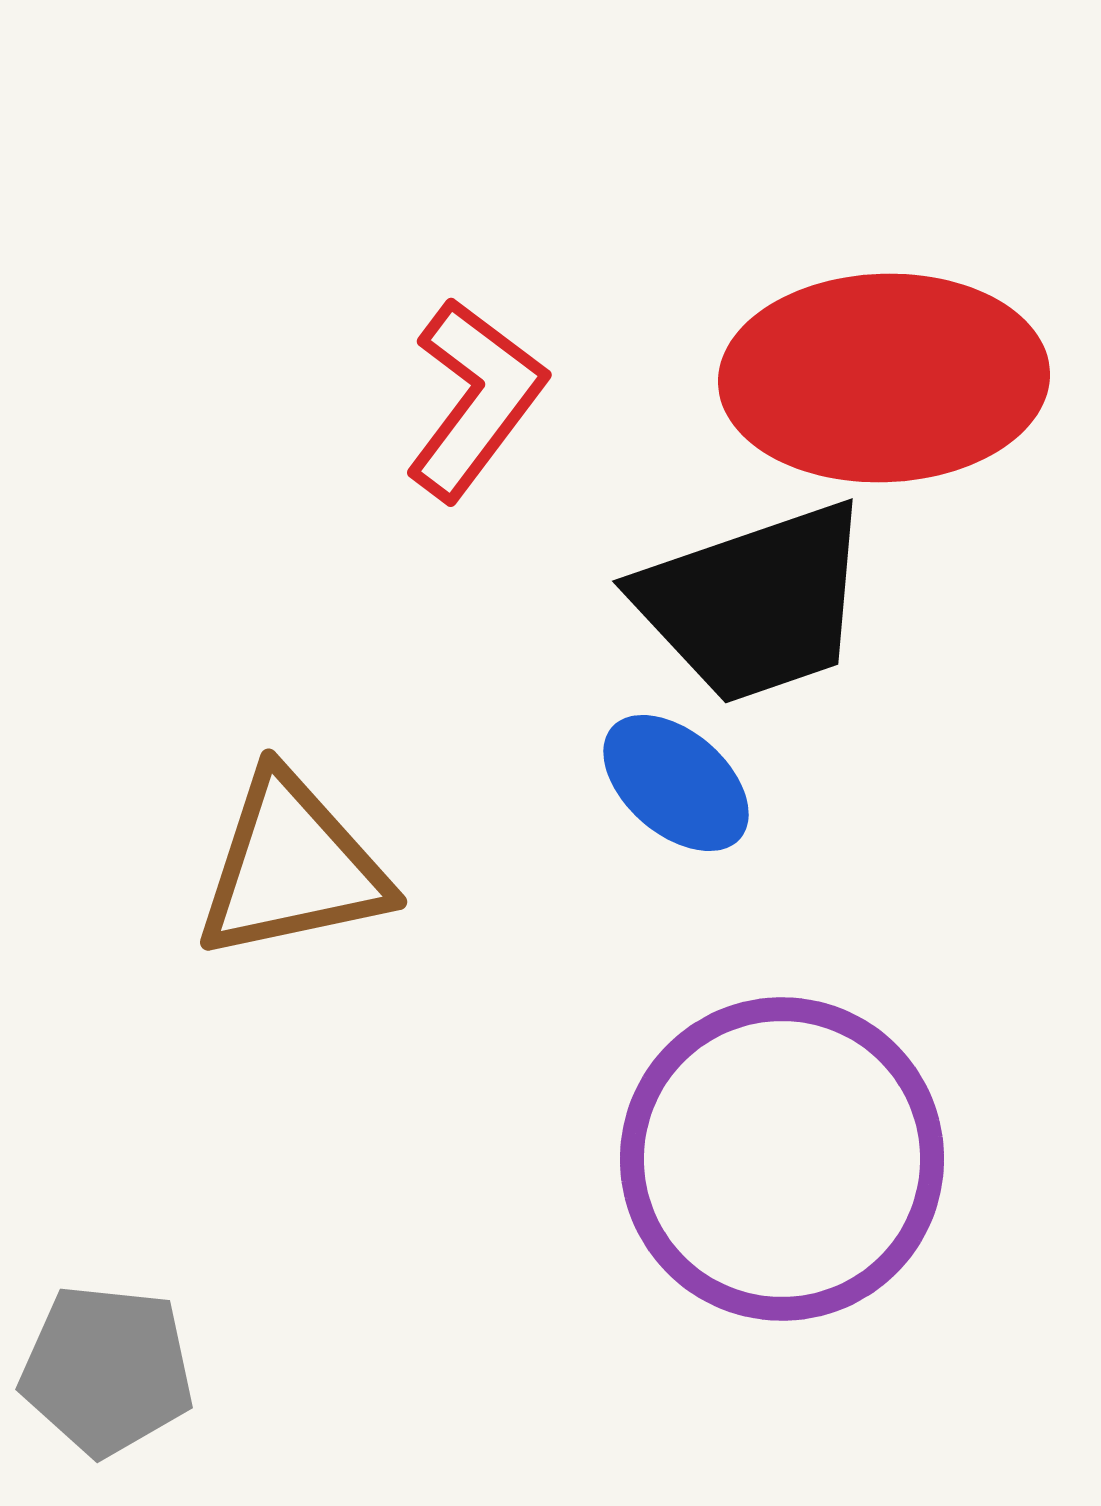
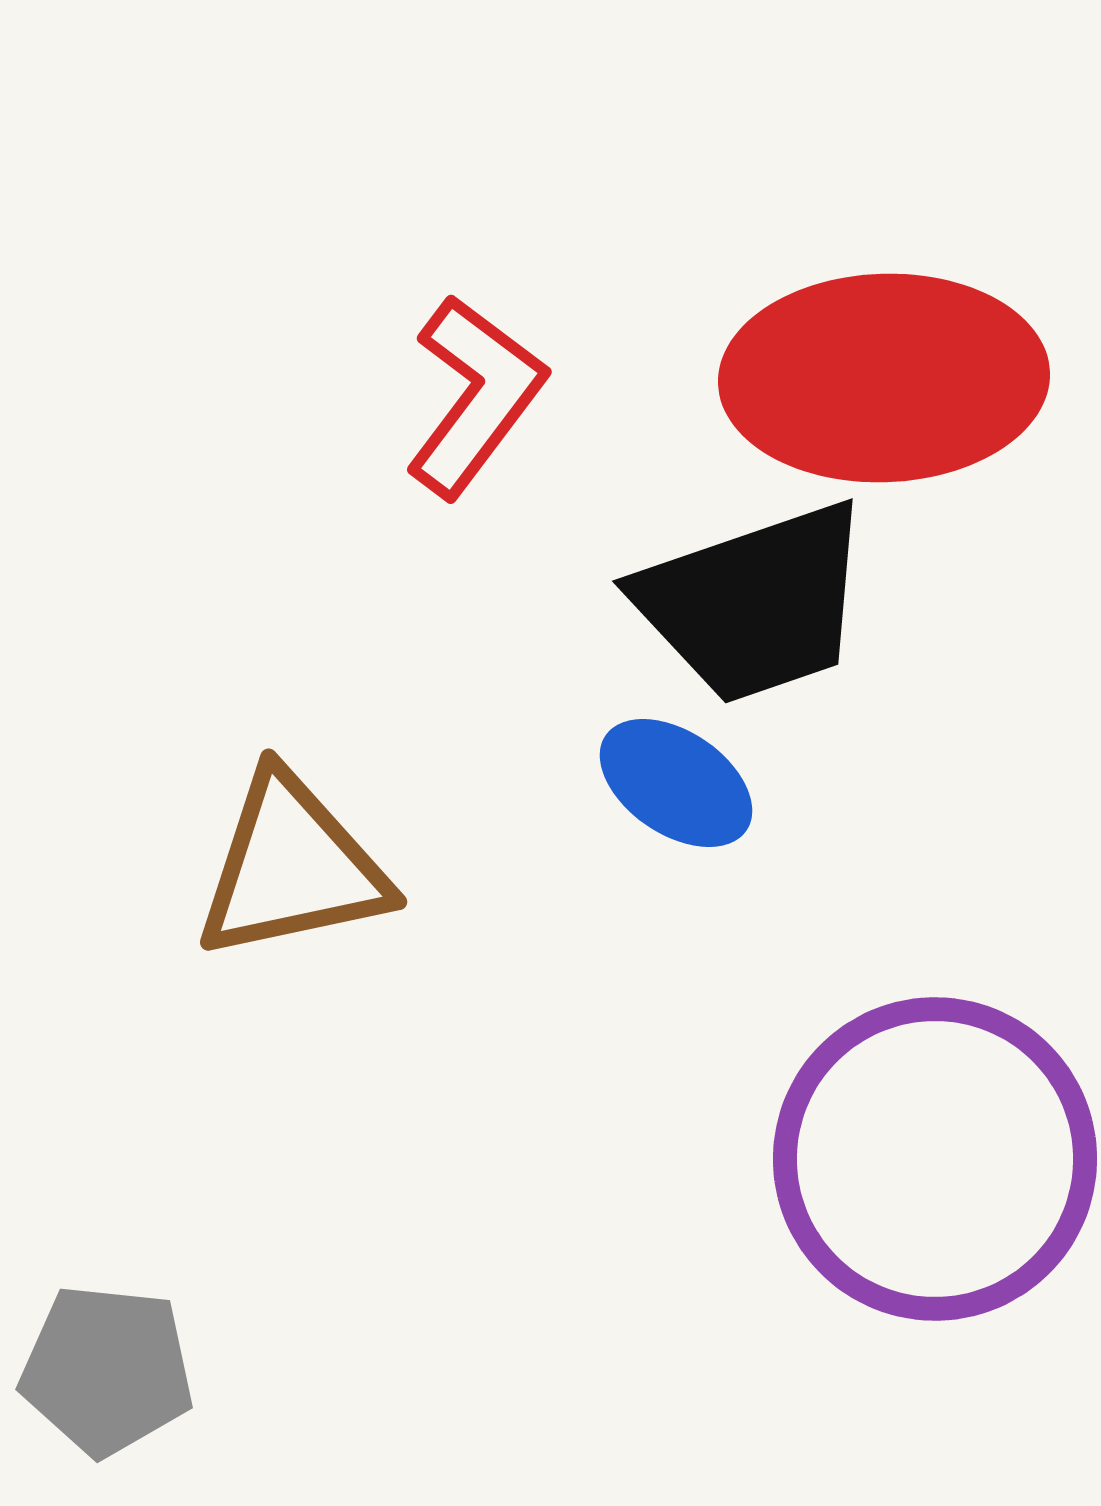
red L-shape: moved 3 px up
blue ellipse: rotated 7 degrees counterclockwise
purple circle: moved 153 px right
